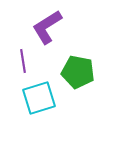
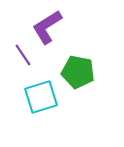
purple line: moved 6 px up; rotated 25 degrees counterclockwise
cyan square: moved 2 px right, 1 px up
